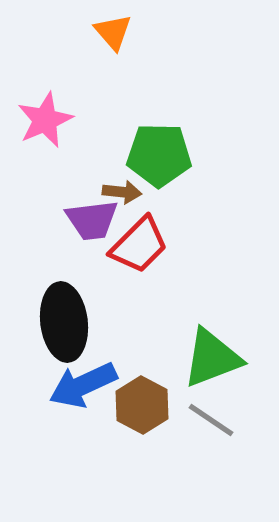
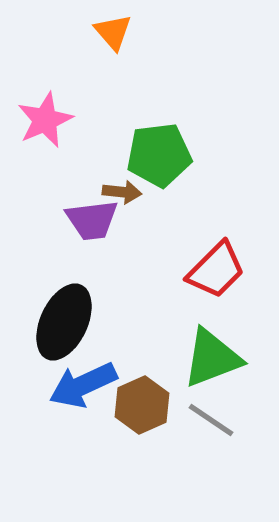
green pentagon: rotated 8 degrees counterclockwise
red trapezoid: moved 77 px right, 25 px down
black ellipse: rotated 32 degrees clockwise
brown hexagon: rotated 8 degrees clockwise
